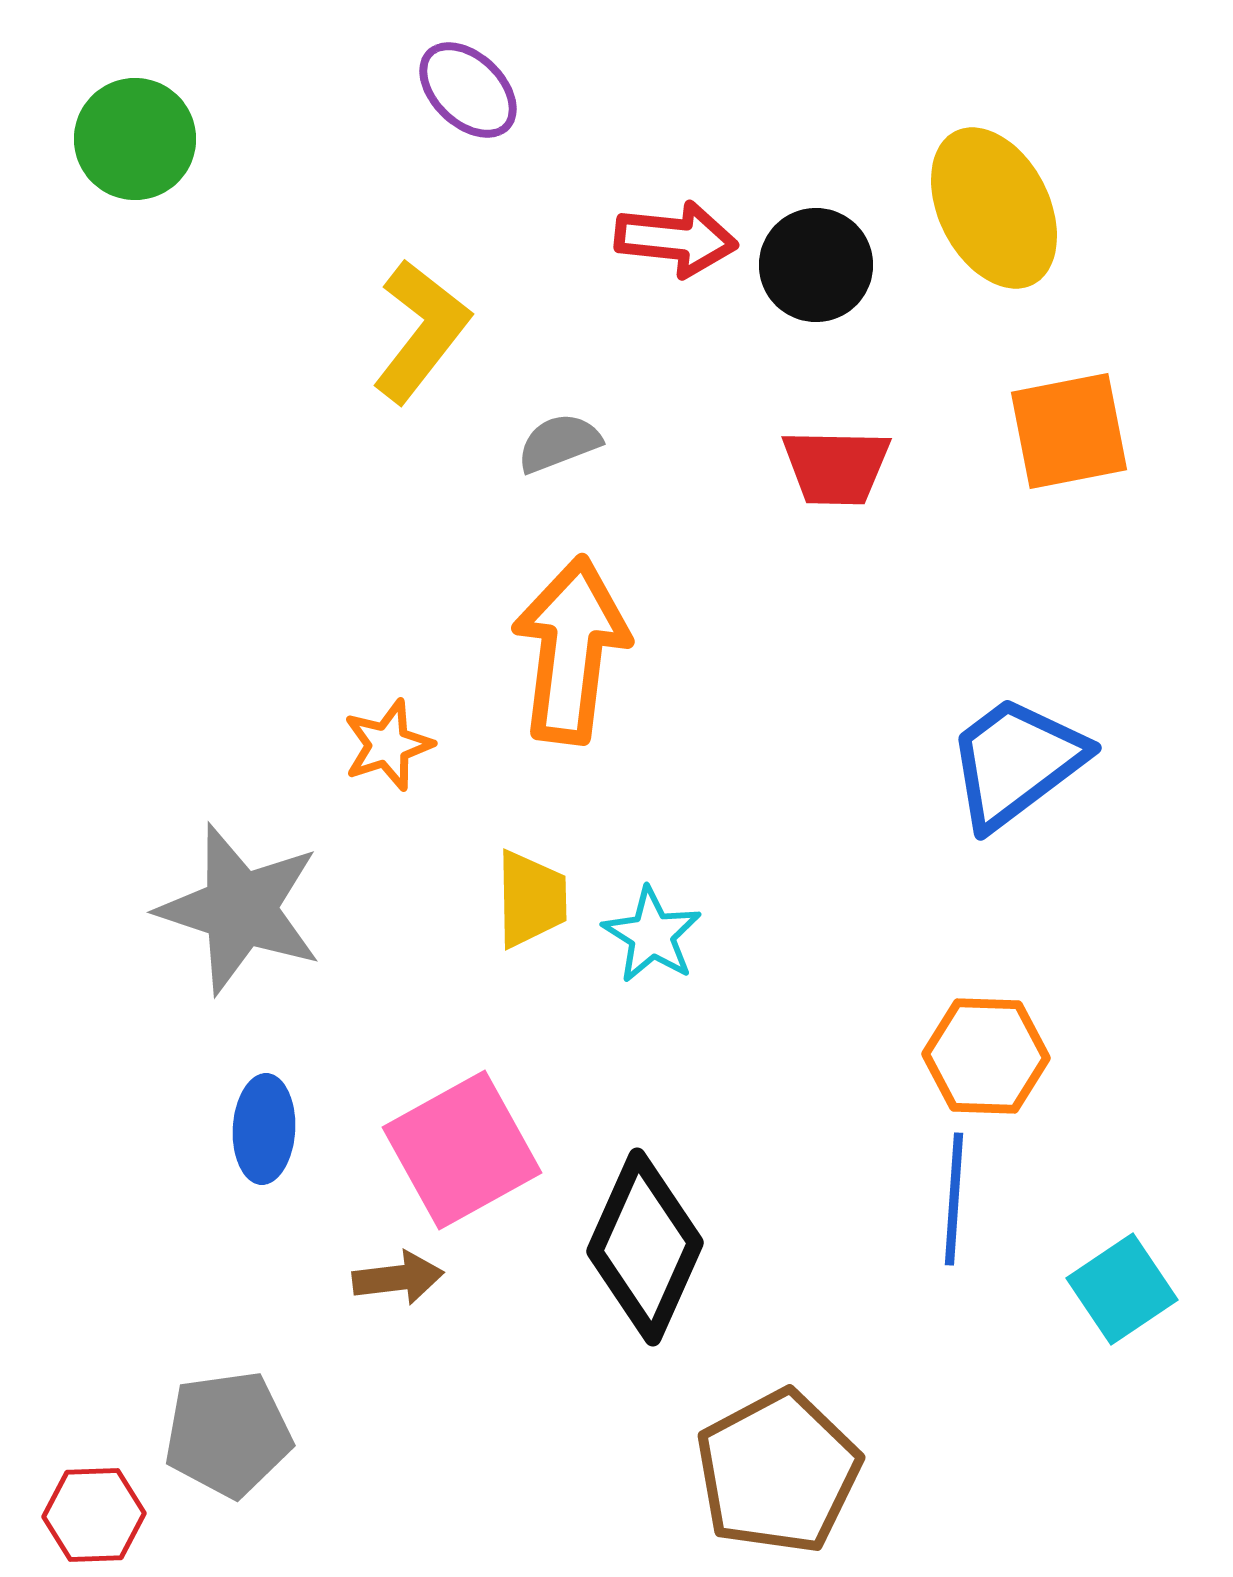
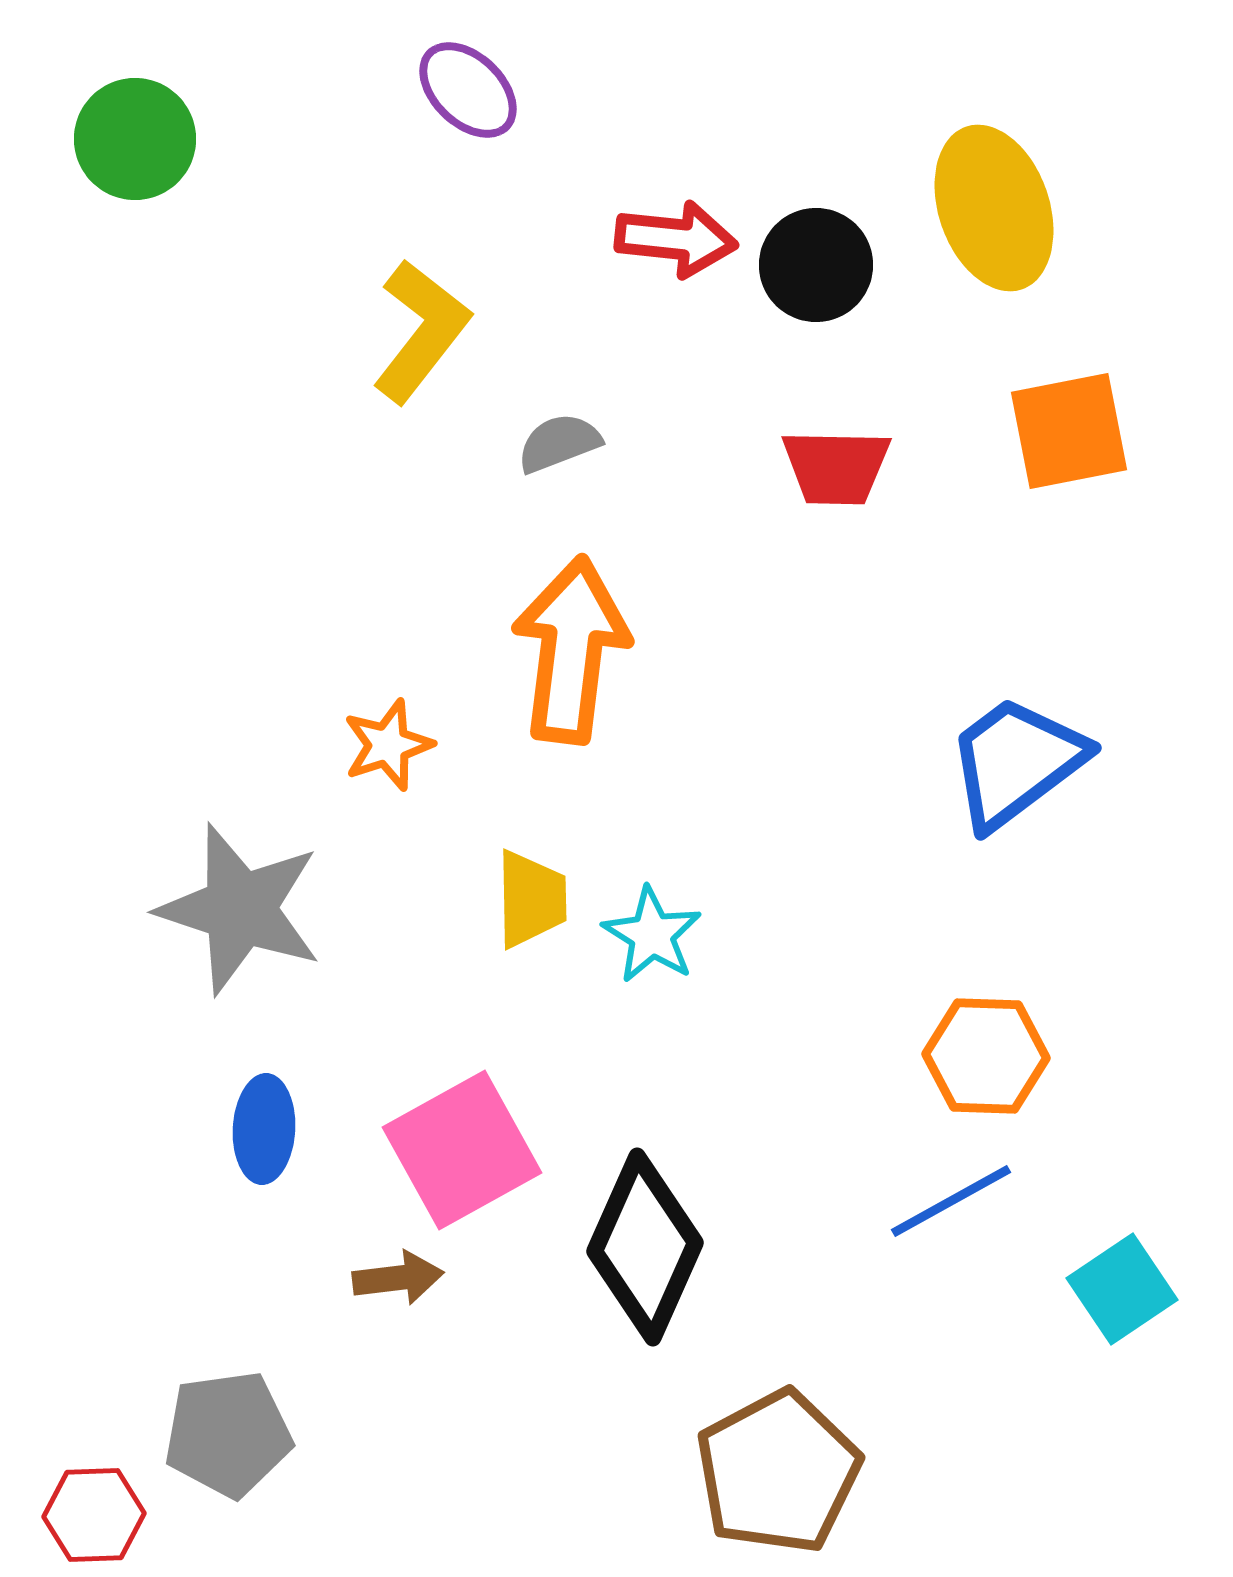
yellow ellipse: rotated 8 degrees clockwise
blue line: moved 3 px left, 2 px down; rotated 57 degrees clockwise
